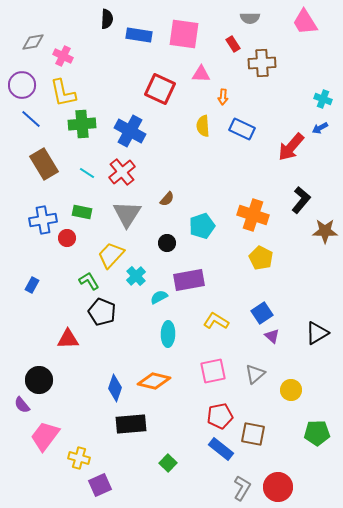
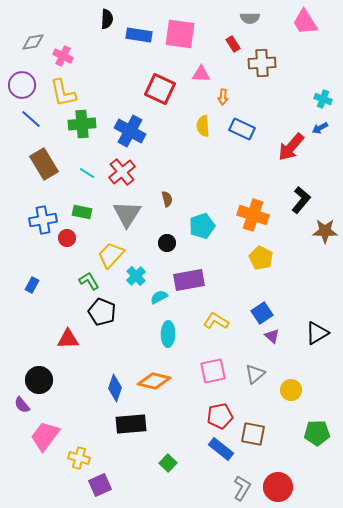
pink square at (184, 34): moved 4 px left
brown semicircle at (167, 199): rotated 56 degrees counterclockwise
